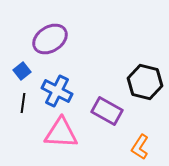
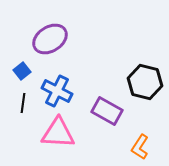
pink triangle: moved 3 px left
